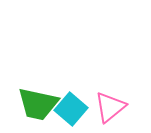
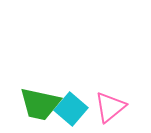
green trapezoid: moved 2 px right
